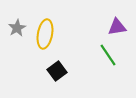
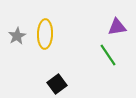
gray star: moved 8 px down
yellow ellipse: rotated 8 degrees counterclockwise
black square: moved 13 px down
